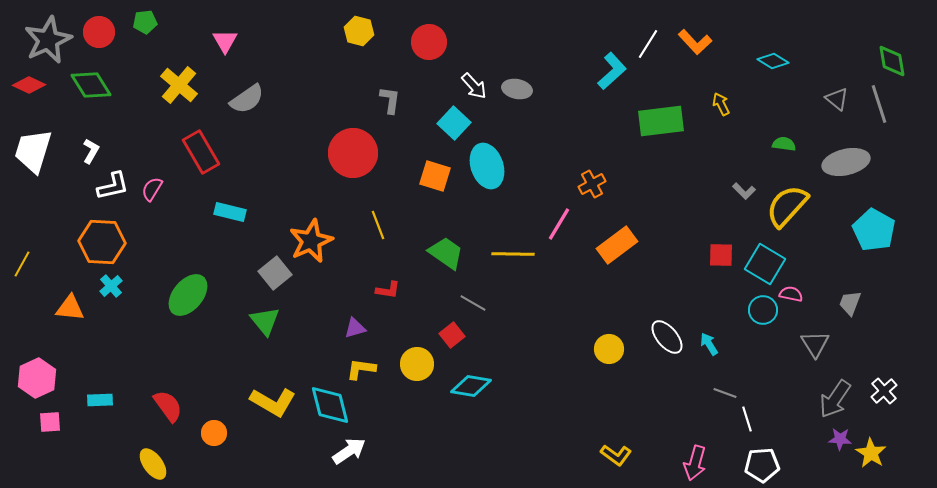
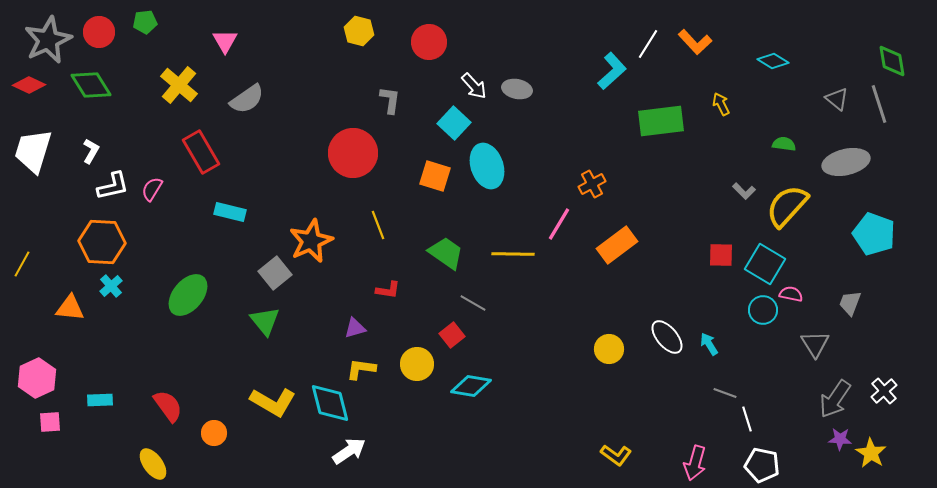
cyan pentagon at (874, 230): moved 4 px down; rotated 9 degrees counterclockwise
cyan diamond at (330, 405): moved 2 px up
white pentagon at (762, 465): rotated 16 degrees clockwise
